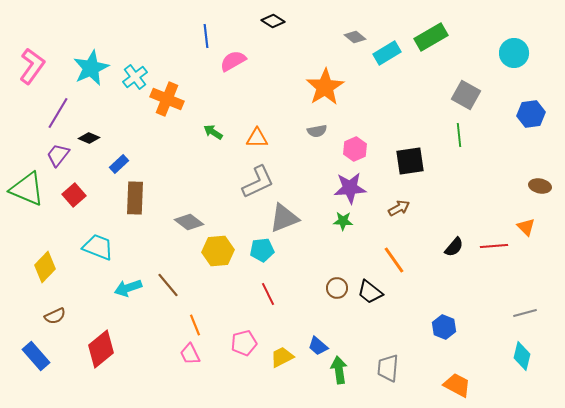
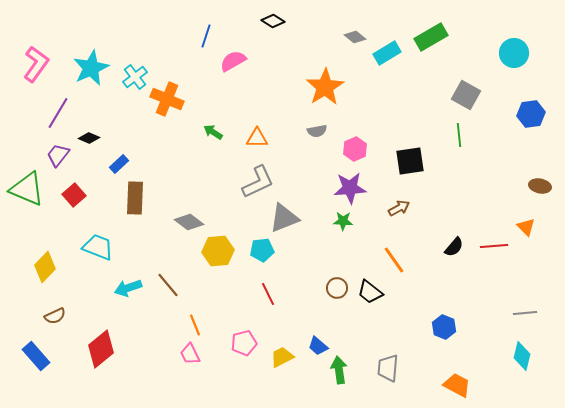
blue line at (206, 36): rotated 25 degrees clockwise
pink L-shape at (32, 66): moved 4 px right, 2 px up
gray line at (525, 313): rotated 10 degrees clockwise
